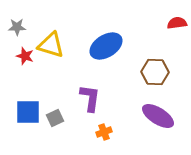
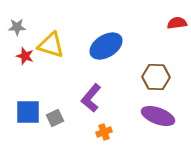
brown hexagon: moved 1 px right, 5 px down
purple L-shape: moved 1 px right; rotated 148 degrees counterclockwise
purple ellipse: rotated 12 degrees counterclockwise
